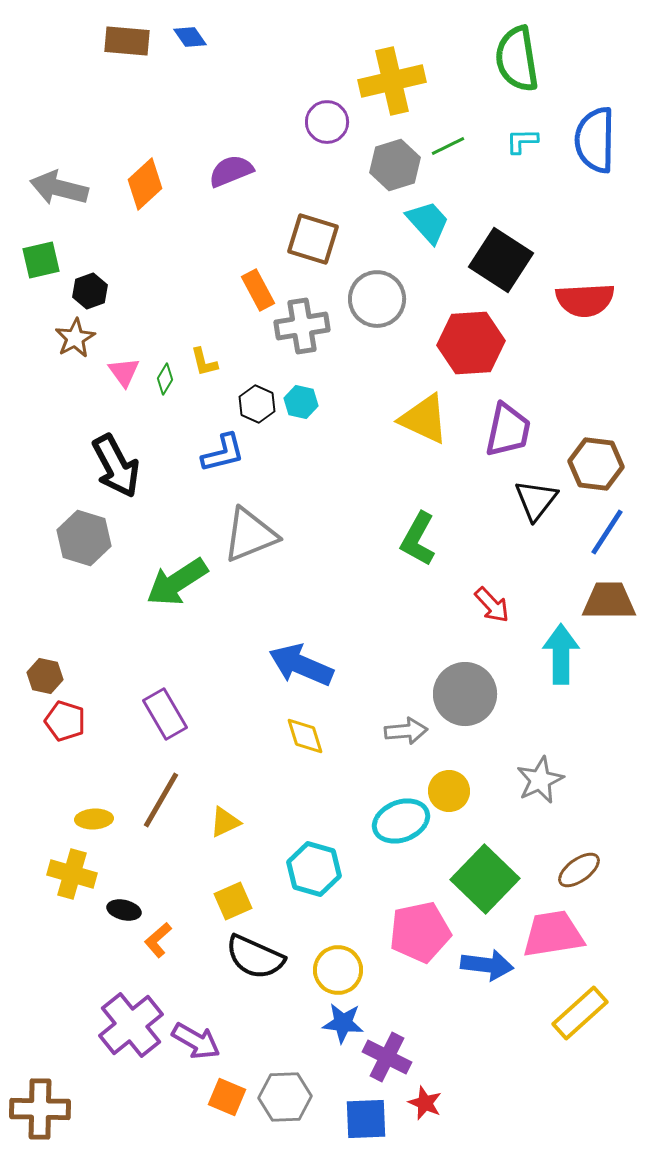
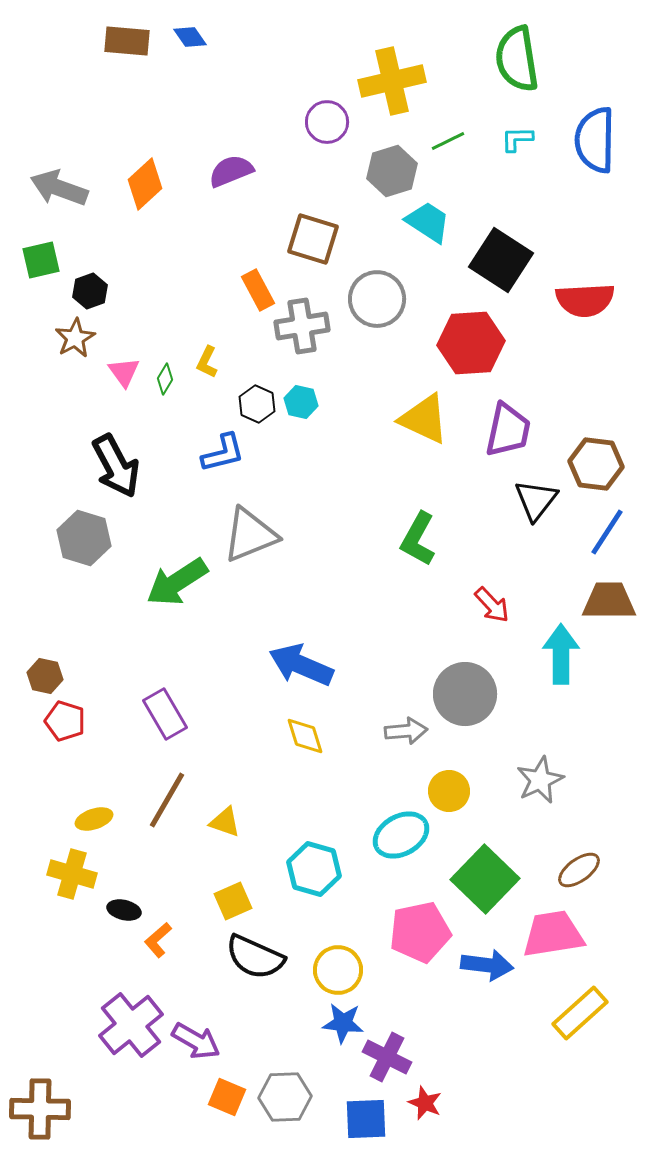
cyan L-shape at (522, 141): moved 5 px left, 2 px up
green line at (448, 146): moved 5 px up
gray hexagon at (395, 165): moved 3 px left, 6 px down
gray arrow at (59, 188): rotated 6 degrees clockwise
cyan trapezoid at (428, 222): rotated 15 degrees counterclockwise
yellow L-shape at (204, 362): moved 3 px right; rotated 40 degrees clockwise
brown line at (161, 800): moved 6 px right
yellow ellipse at (94, 819): rotated 15 degrees counterclockwise
cyan ellipse at (401, 821): moved 14 px down; rotated 8 degrees counterclockwise
yellow triangle at (225, 822): rotated 44 degrees clockwise
